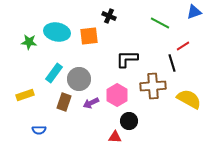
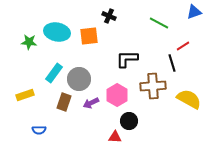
green line: moved 1 px left
